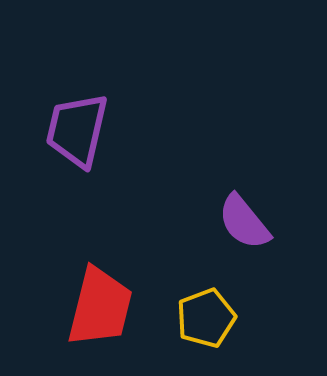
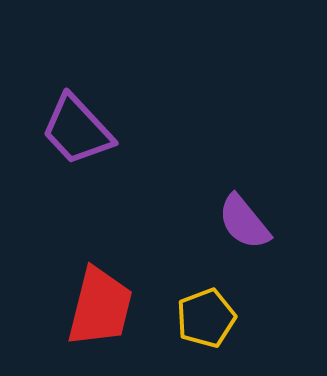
purple trapezoid: rotated 56 degrees counterclockwise
